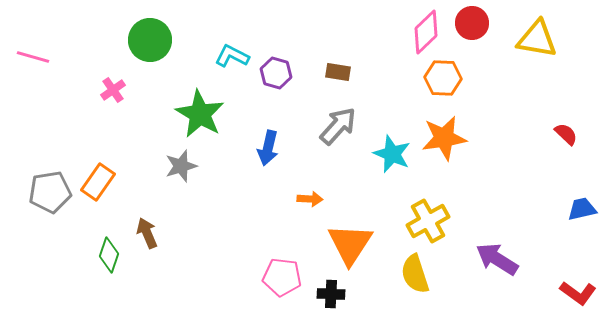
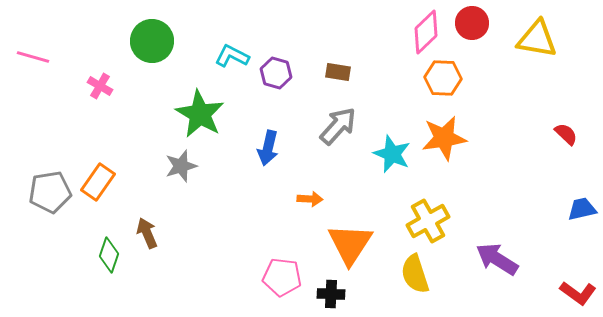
green circle: moved 2 px right, 1 px down
pink cross: moved 13 px left, 4 px up; rotated 25 degrees counterclockwise
